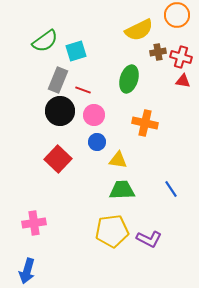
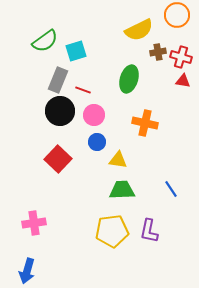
purple L-shape: moved 8 px up; rotated 75 degrees clockwise
